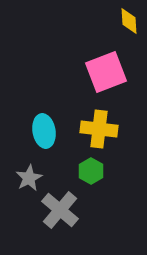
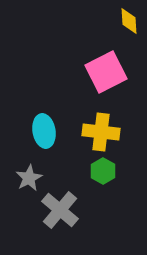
pink square: rotated 6 degrees counterclockwise
yellow cross: moved 2 px right, 3 px down
green hexagon: moved 12 px right
